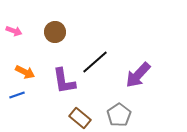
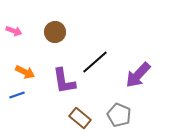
gray pentagon: rotated 15 degrees counterclockwise
